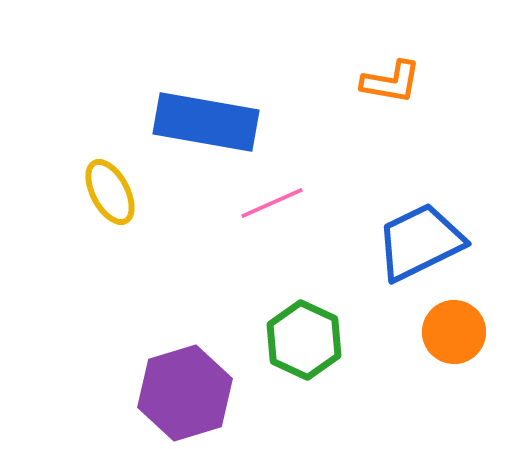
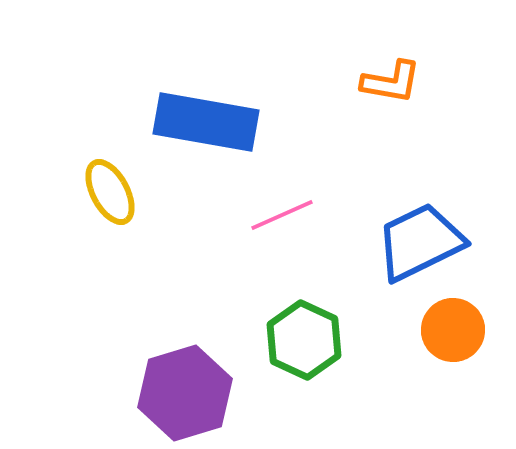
pink line: moved 10 px right, 12 px down
orange circle: moved 1 px left, 2 px up
